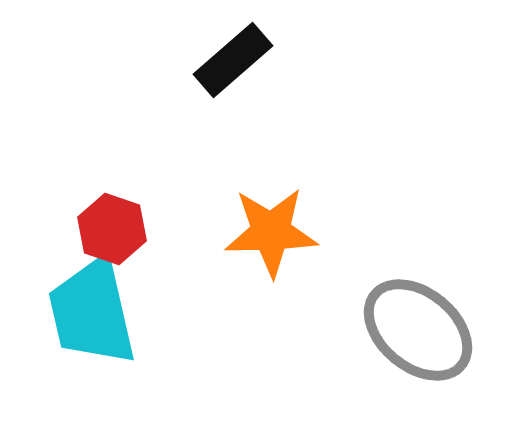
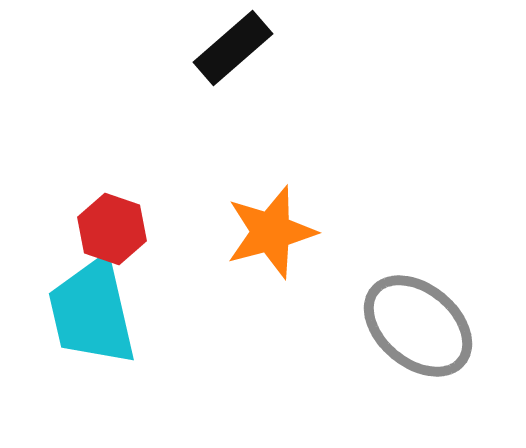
black rectangle: moved 12 px up
orange star: rotated 14 degrees counterclockwise
gray ellipse: moved 4 px up
